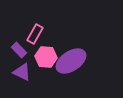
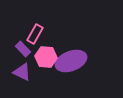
purple rectangle: moved 4 px right, 1 px up
purple ellipse: rotated 12 degrees clockwise
